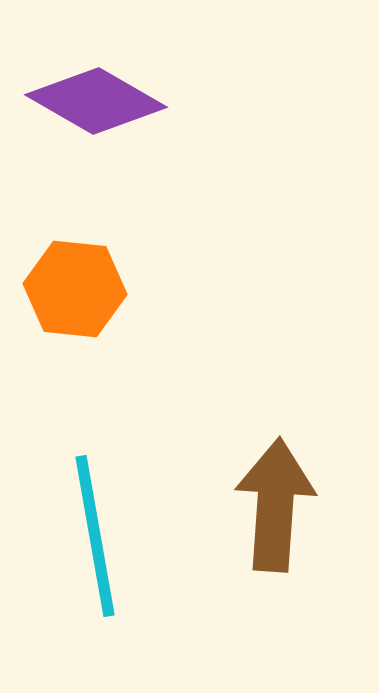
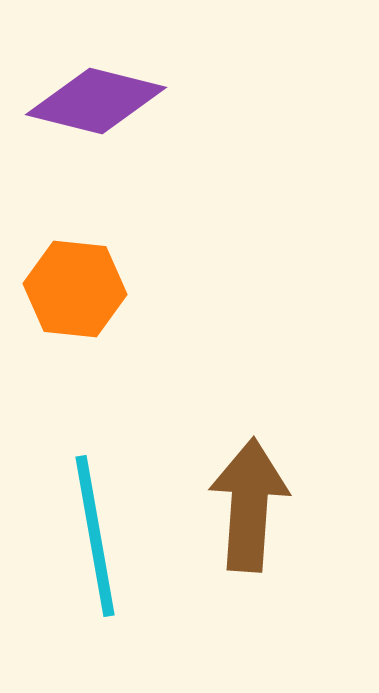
purple diamond: rotated 16 degrees counterclockwise
brown arrow: moved 26 px left
